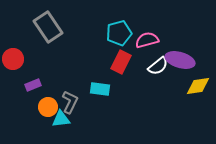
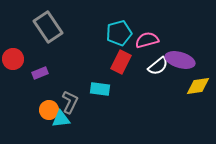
purple rectangle: moved 7 px right, 12 px up
orange circle: moved 1 px right, 3 px down
